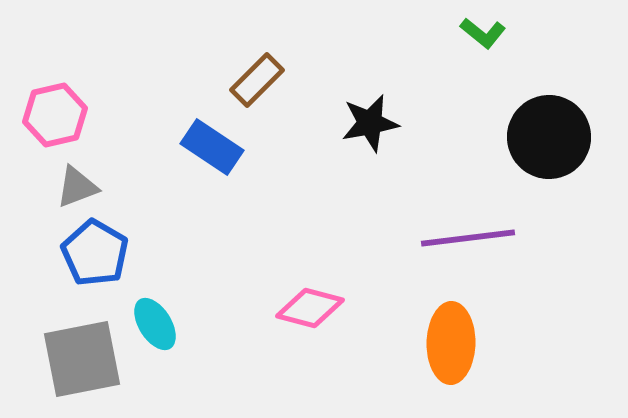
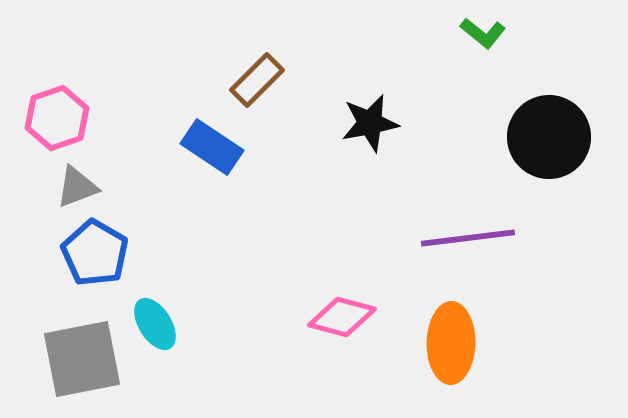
pink hexagon: moved 2 px right, 3 px down; rotated 6 degrees counterclockwise
pink diamond: moved 32 px right, 9 px down
